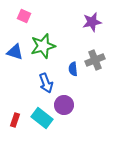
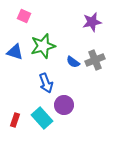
blue semicircle: moved 7 px up; rotated 48 degrees counterclockwise
cyan rectangle: rotated 10 degrees clockwise
